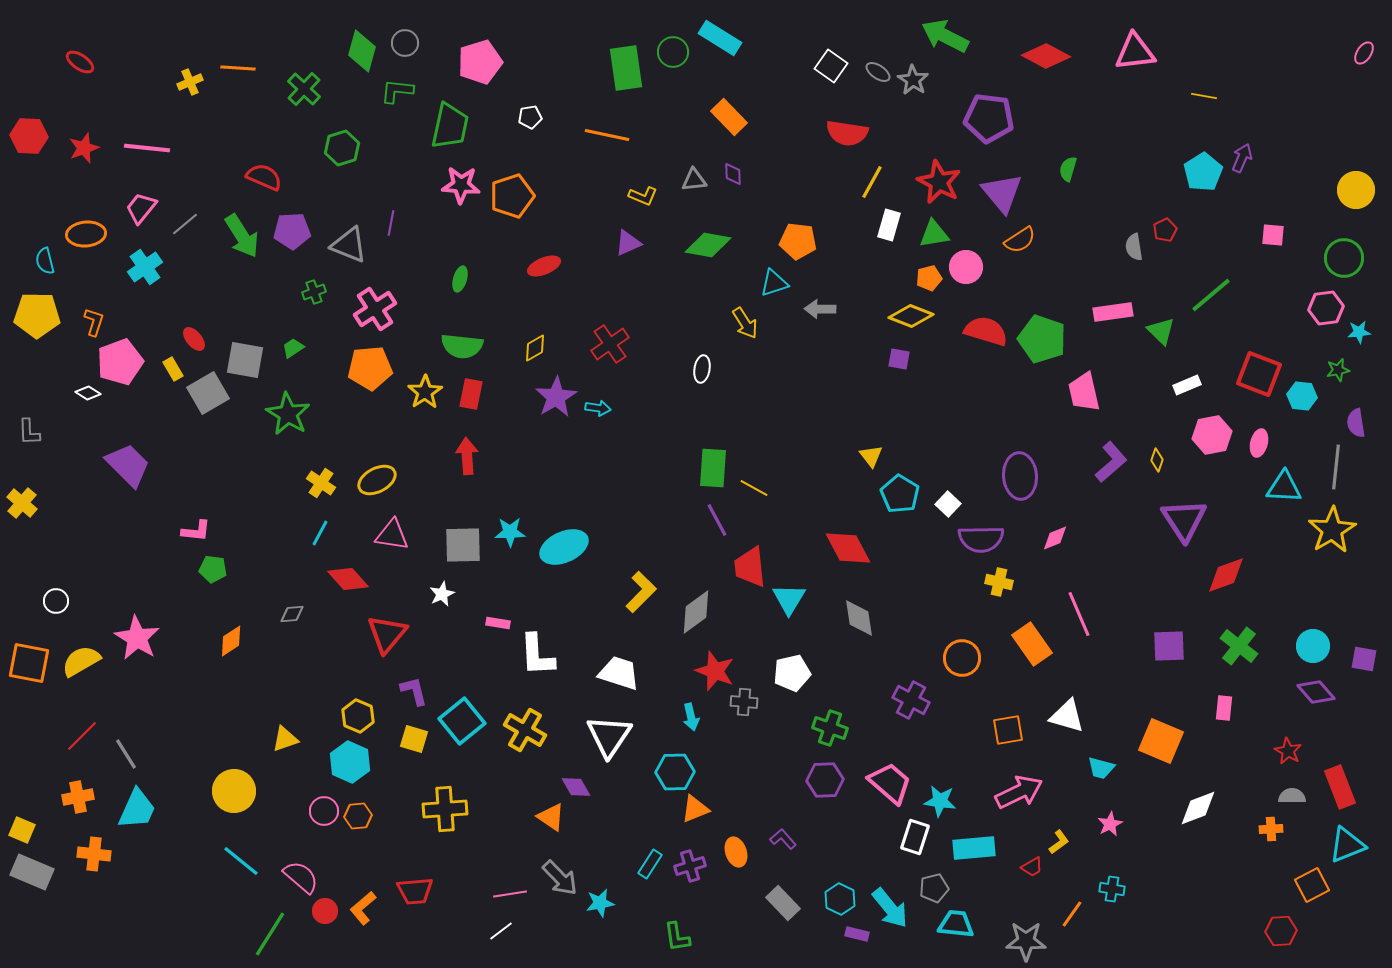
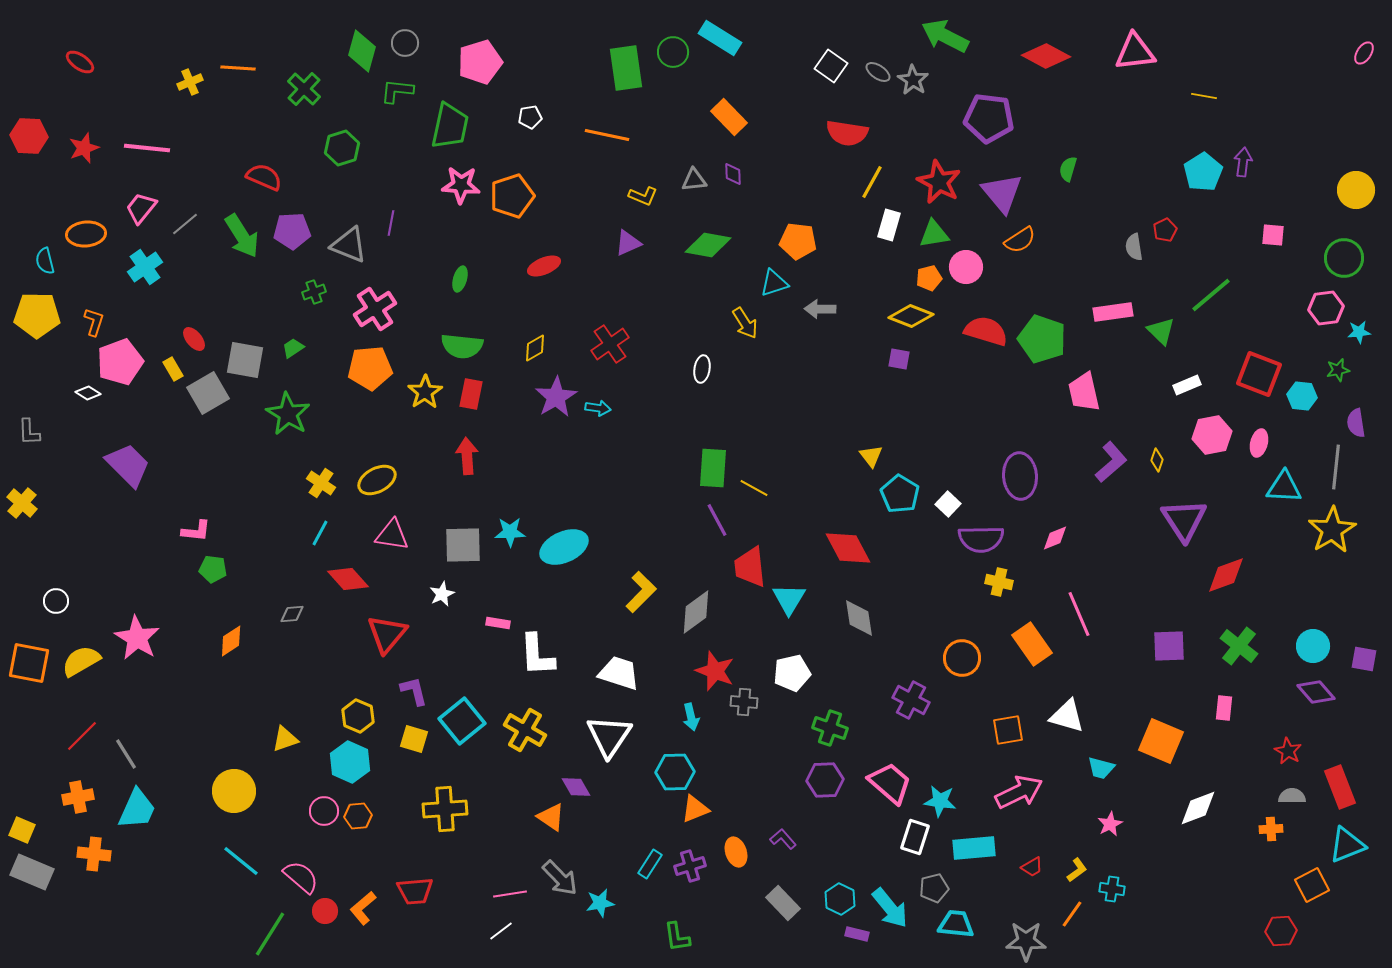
purple arrow at (1242, 158): moved 1 px right, 4 px down; rotated 16 degrees counterclockwise
yellow L-shape at (1059, 842): moved 18 px right, 28 px down
